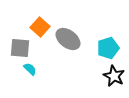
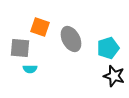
orange square: rotated 24 degrees counterclockwise
gray ellipse: moved 3 px right; rotated 25 degrees clockwise
cyan semicircle: rotated 136 degrees clockwise
black star: rotated 10 degrees counterclockwise
